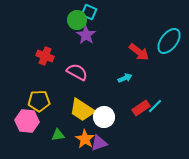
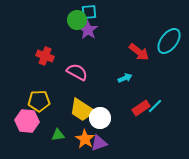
cyan square: rotated 28 degrees counterclockwise
purple star: moved 2 px right, 5 px up
white circle: moved 4 px left, 1 px down
